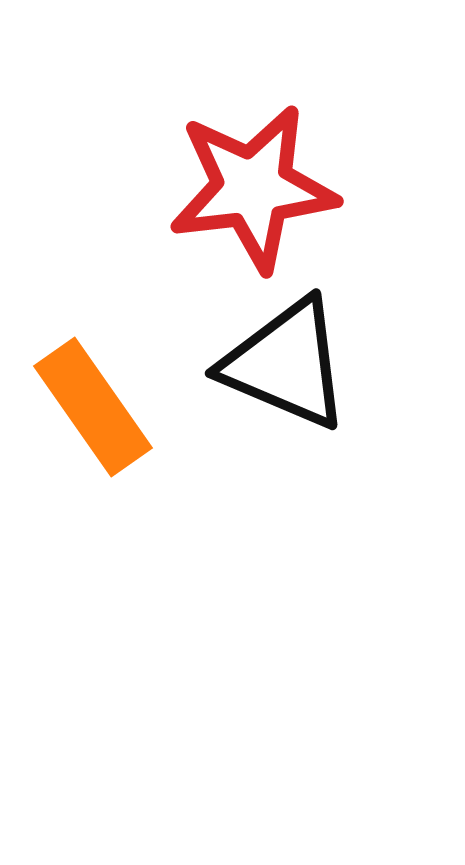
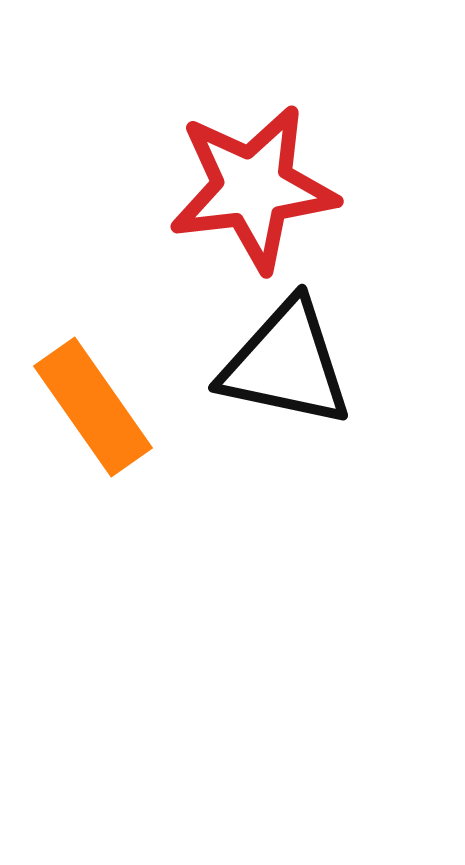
black triangle: rotated 11 degrees counterclockwise
